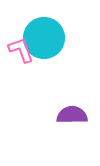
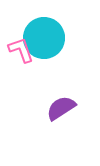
purple semicircle: moved 11 px left, 7 px up; rotated 32 degrees counterclockwise
